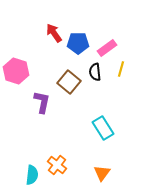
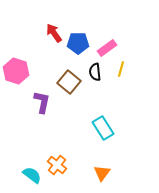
cyan semicircle: rotated 60 degrees counterclockwise
